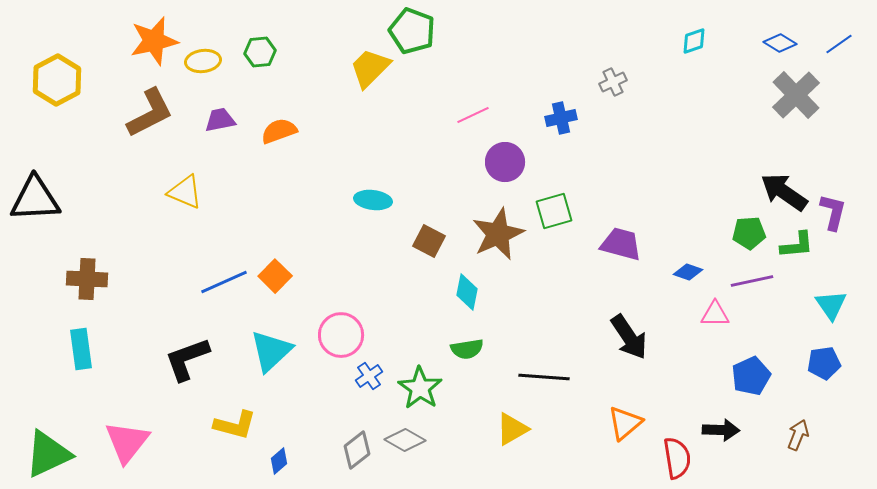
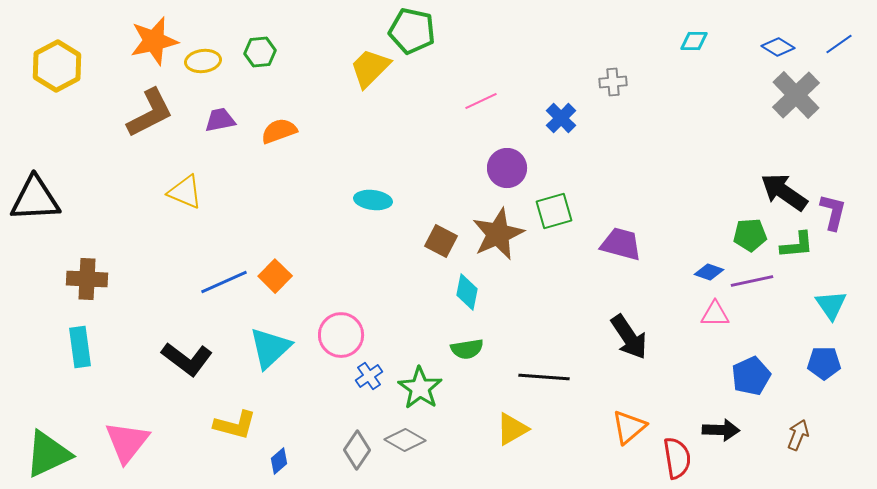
green pentagon at (412, 31): rotated 9 degrees counterclockwise
cyan diamond at (694, 41): rotated 20 degrees clockwise
blue diamond at (780, 43): moved 2 px left, 4 px down
yellow hexagon at (57, 80): moved 14 px up
gray cross at (613, 82): rotated 20 degrees clockwise
pink line at (473, 115): moved 8 px right, 14 px up
blue cross at (561, 118): rotated 32 degrees counterclockwise
purple circle at (505, 162): moved 2 px right, 6 px down
green pentagon at (749, 233): moved 1 px right, 2 px down
brown square at (429, 241): moved 12 px right
blue diamond at (688, 272): moved 21 px right
cyan rectangle at (81, 349): moved 1 px left, 2 px up
cyan triangle at (271, 351): moved 1 px left, 3 px up
black L-shape at (187, 359): rotated 123 degrees counterclockwise
blue pentagon at (824, 363): rotated 8 degrees clockwise
orange triangle at (625, 423): moved 4 px right, 4 px down
gray diamond at (357, 450): rotated 18 degrees counterclockwise
